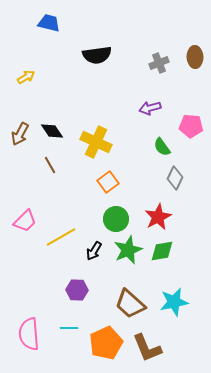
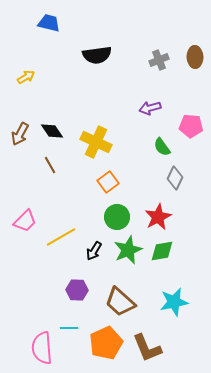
gray cross: moved 3 px up
green circle: moved 1 px right, 2 px up
brown trapezoid: moved 10 px left, 2 px up
pink semicircle: moved 13 px right, 14 px down
